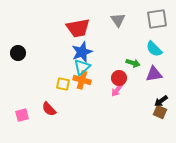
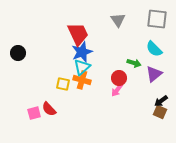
gray square: rotated 15 degrees clockwise
red trapezoid: moved 6 px down; rotated 105 degrees counterclockwise
green arrow: moved 1 px right
purple triangle: rotated 30 degrees counterclockwise
pink square: moved 12 px right, 2 px up
